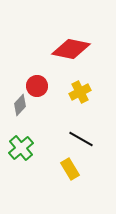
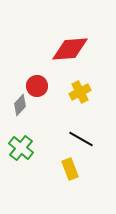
red diamond: moved 1 px left; rotated 15 degrees counterclockwise
green cross: rotated 10 degrees counterclockwise
yellow rectangle: rotated 10 degrees clockwise
